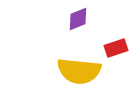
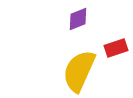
yellow semicircle: rotated 108 degrees clockwise
